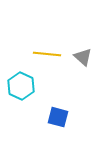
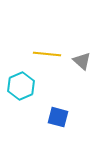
gray triangle: moved 1 px left, 4 px down
cyan hexagon: rotated 12 degrees clockwise
